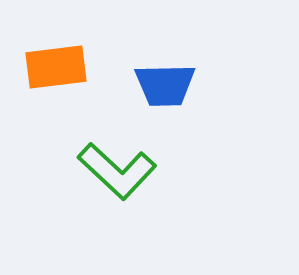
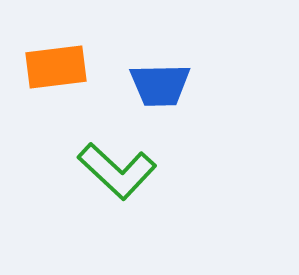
blue trapezoid: moved 5 px left
